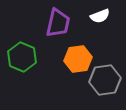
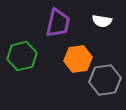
white semicircle: moved 2 px right, 5 px down; rotated 30 degrees clockwise
green hexagon: moved 1 px up; rotated 24 degrees clockwise
